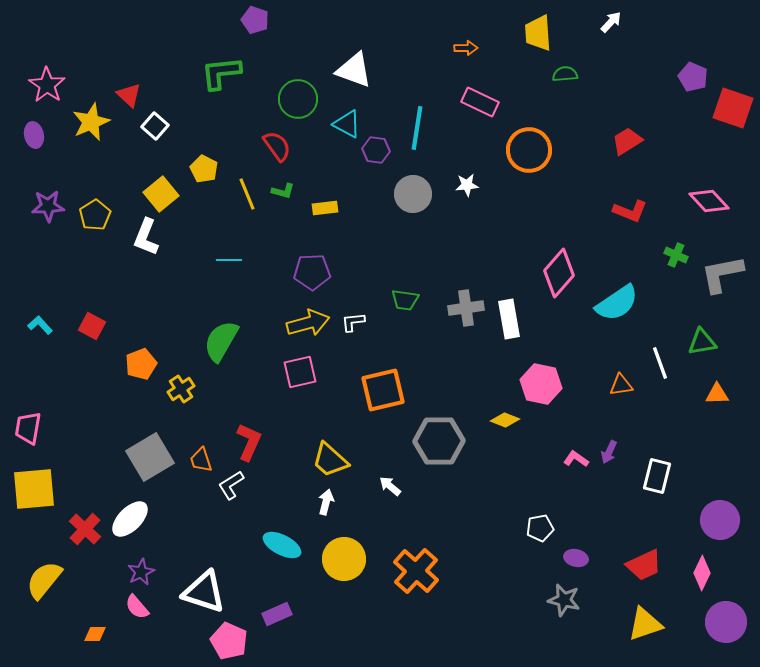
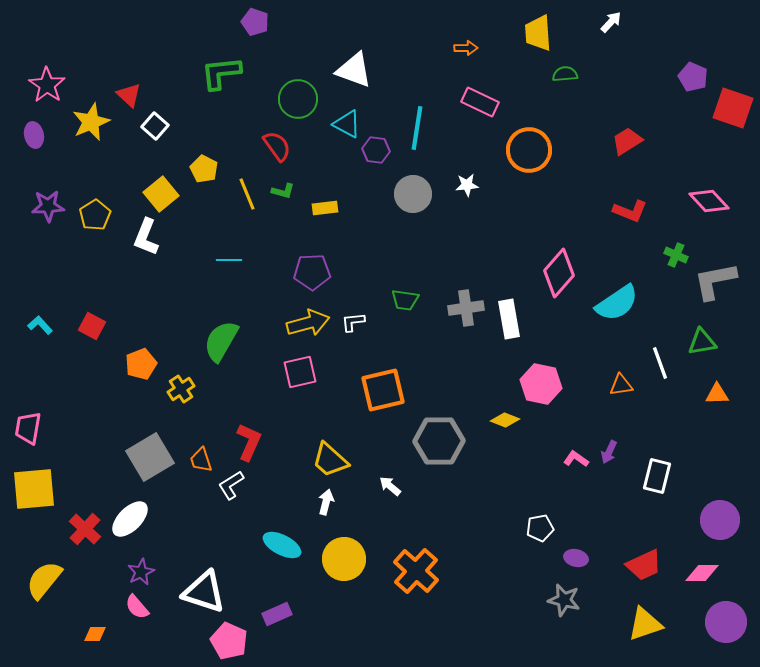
purple pentagon at (255, 20): moved 2 px down
gray L-shape at (722, 274): moved 7 px left, 7 px down
pink diamond at (702, 573): rotated 64 degrees clockwise
